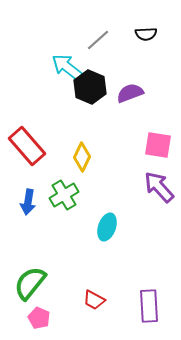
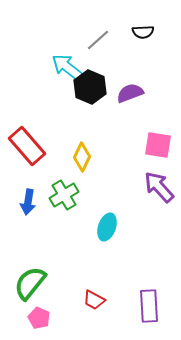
black semicircle: moved 3 px left, 2 px up
